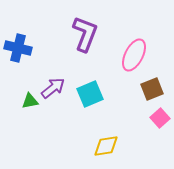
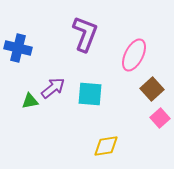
brown square: rotated 20 degrees counterclockwise
cyan square: rotated 28 degrees clockwise
